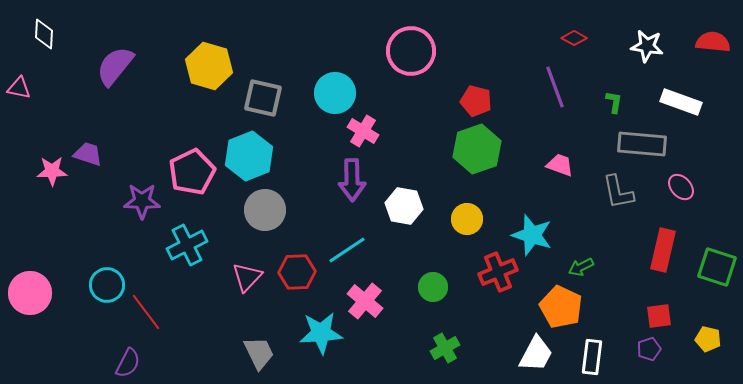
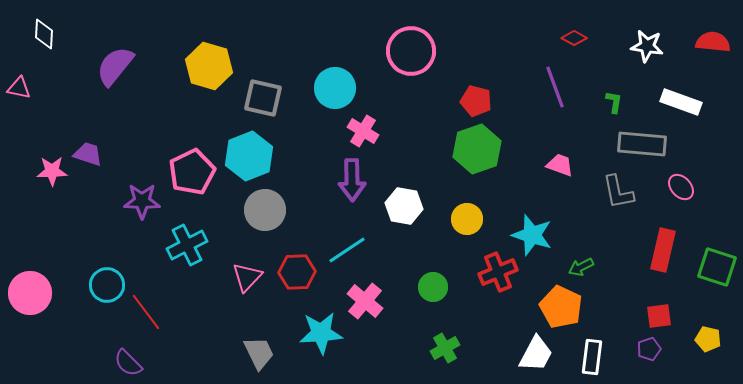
cyan circle at (335, 93): moved 5 px up
purple semicircle at (128, 363): rotated 108 degrees clockwise
